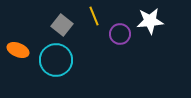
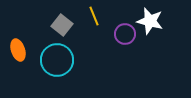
white star: rotated 20 degrees clockwise
purple circle: moved 5 px right
orange ellipse: rotated 50 degrees clockwise
cyan circle: moved 1 px right
